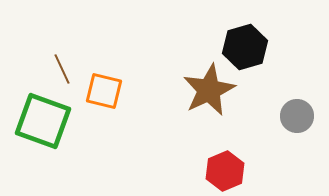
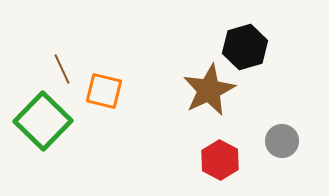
gray circle: moved 15 px left, 25 px down
green square: rotated 24 degrees clockwise
red hexagon: moved 5 px left, 11 px up; rotated 9 degrees counterclockwise
